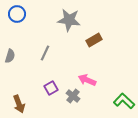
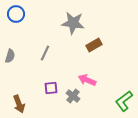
blue circle: moved 1 px left
gray star: moved 4 px right, 3 px down
brown rectangle: moved 5 px down
purple square: rotated 24 degrees clockwise
green L-shape: rotated 80 degrees counterclockwise
